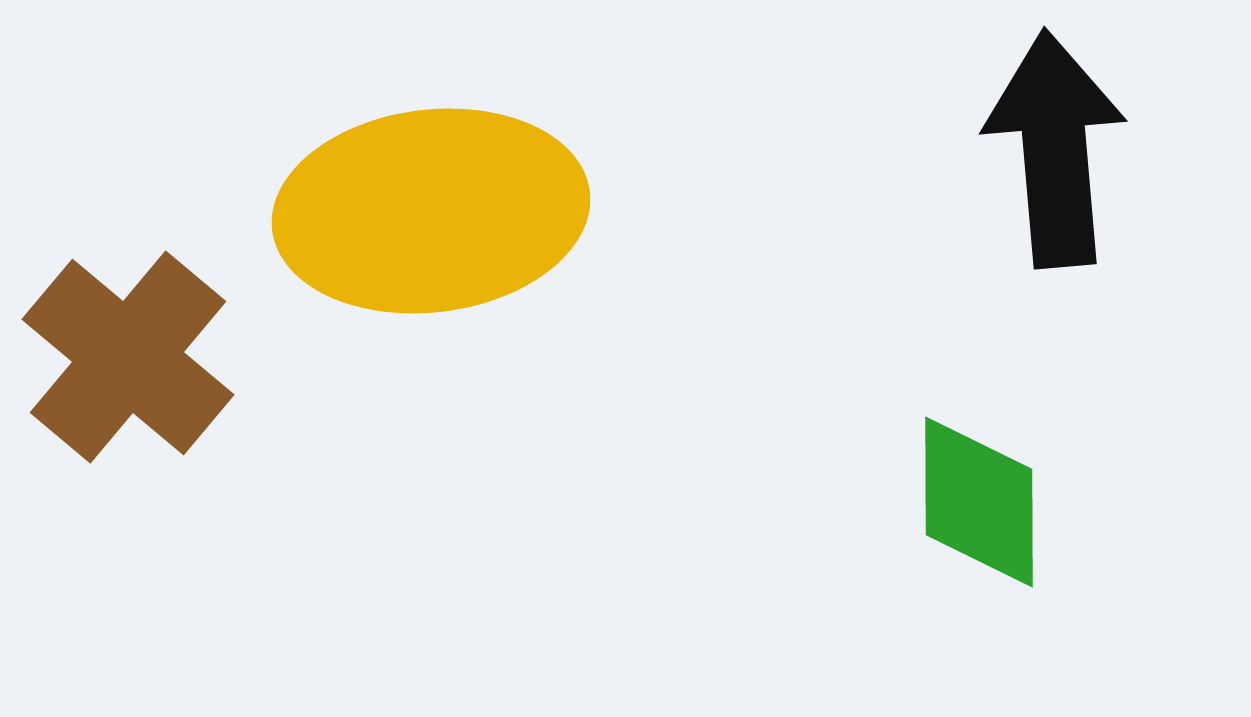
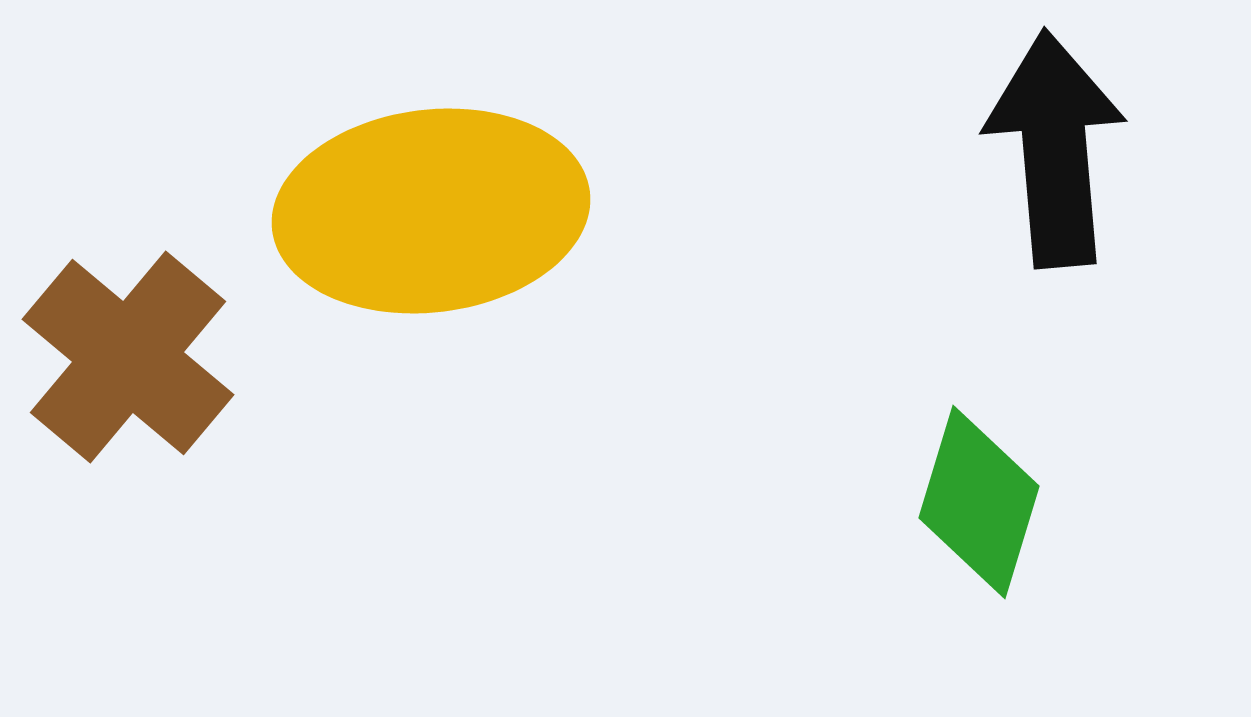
green diamond: rotated 17 degrees clockwise
